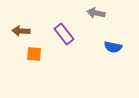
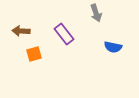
gray arrow: rotated 120 degrees counterclockwise
orange square: rotated 21 degrees counterclockwise
